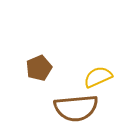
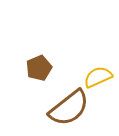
brown semicircle: moved 7 px left; rotated 33 degrees counterclockwise
